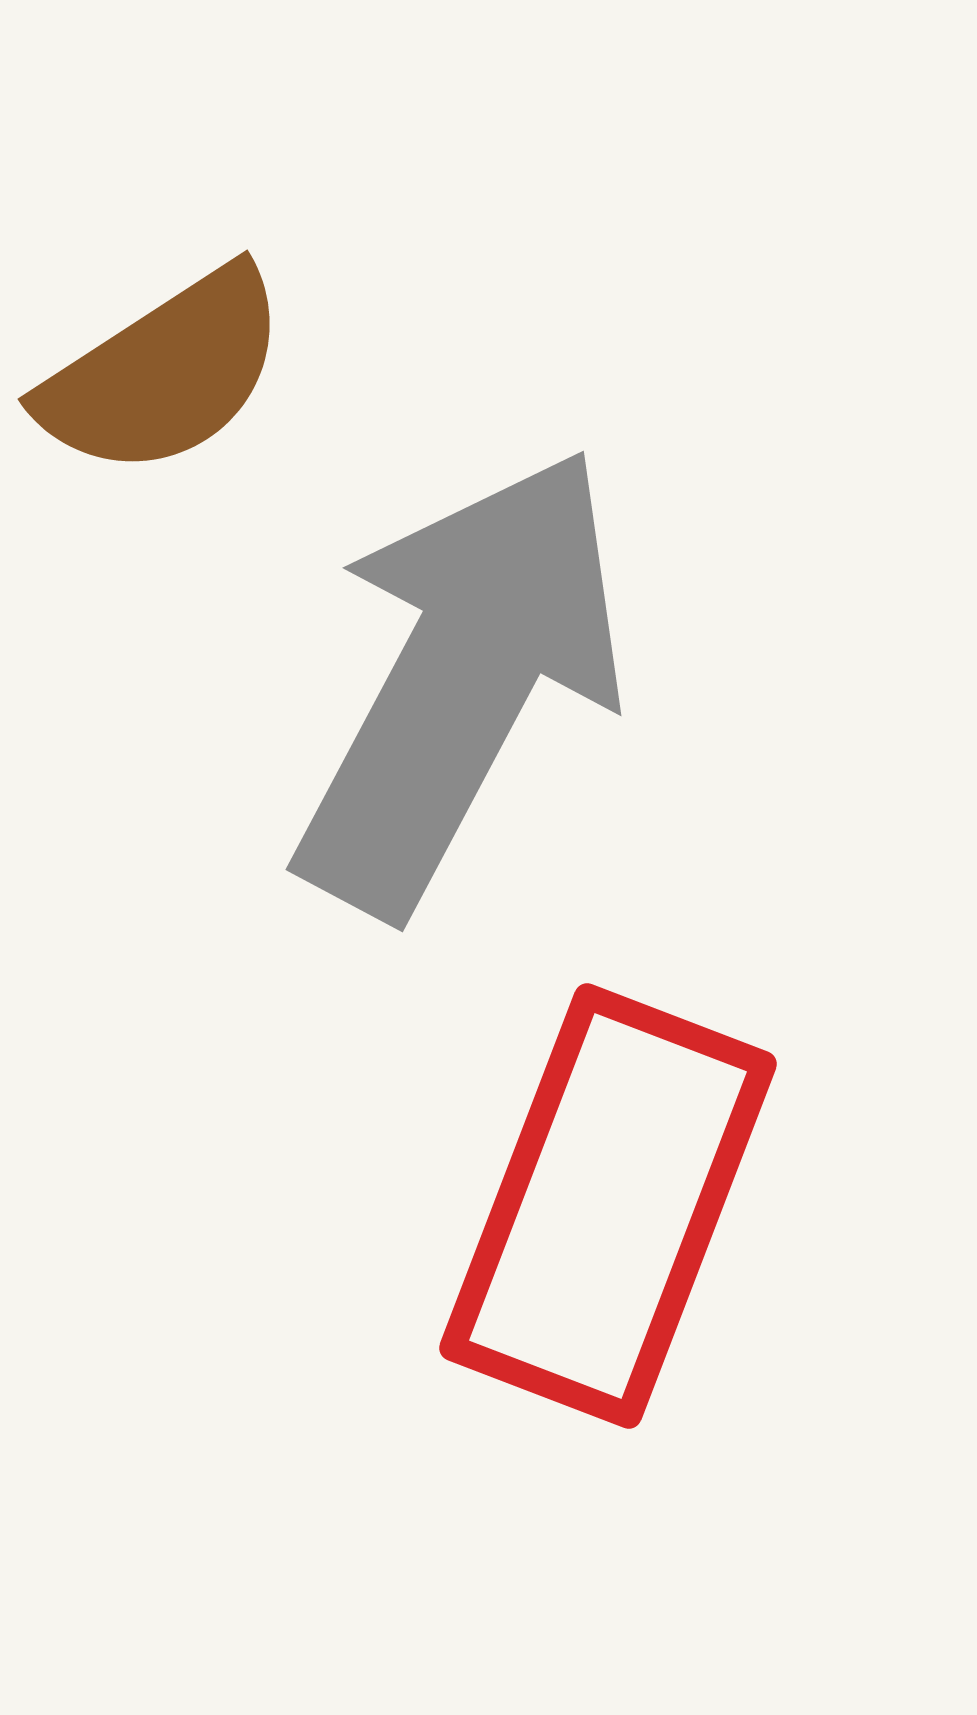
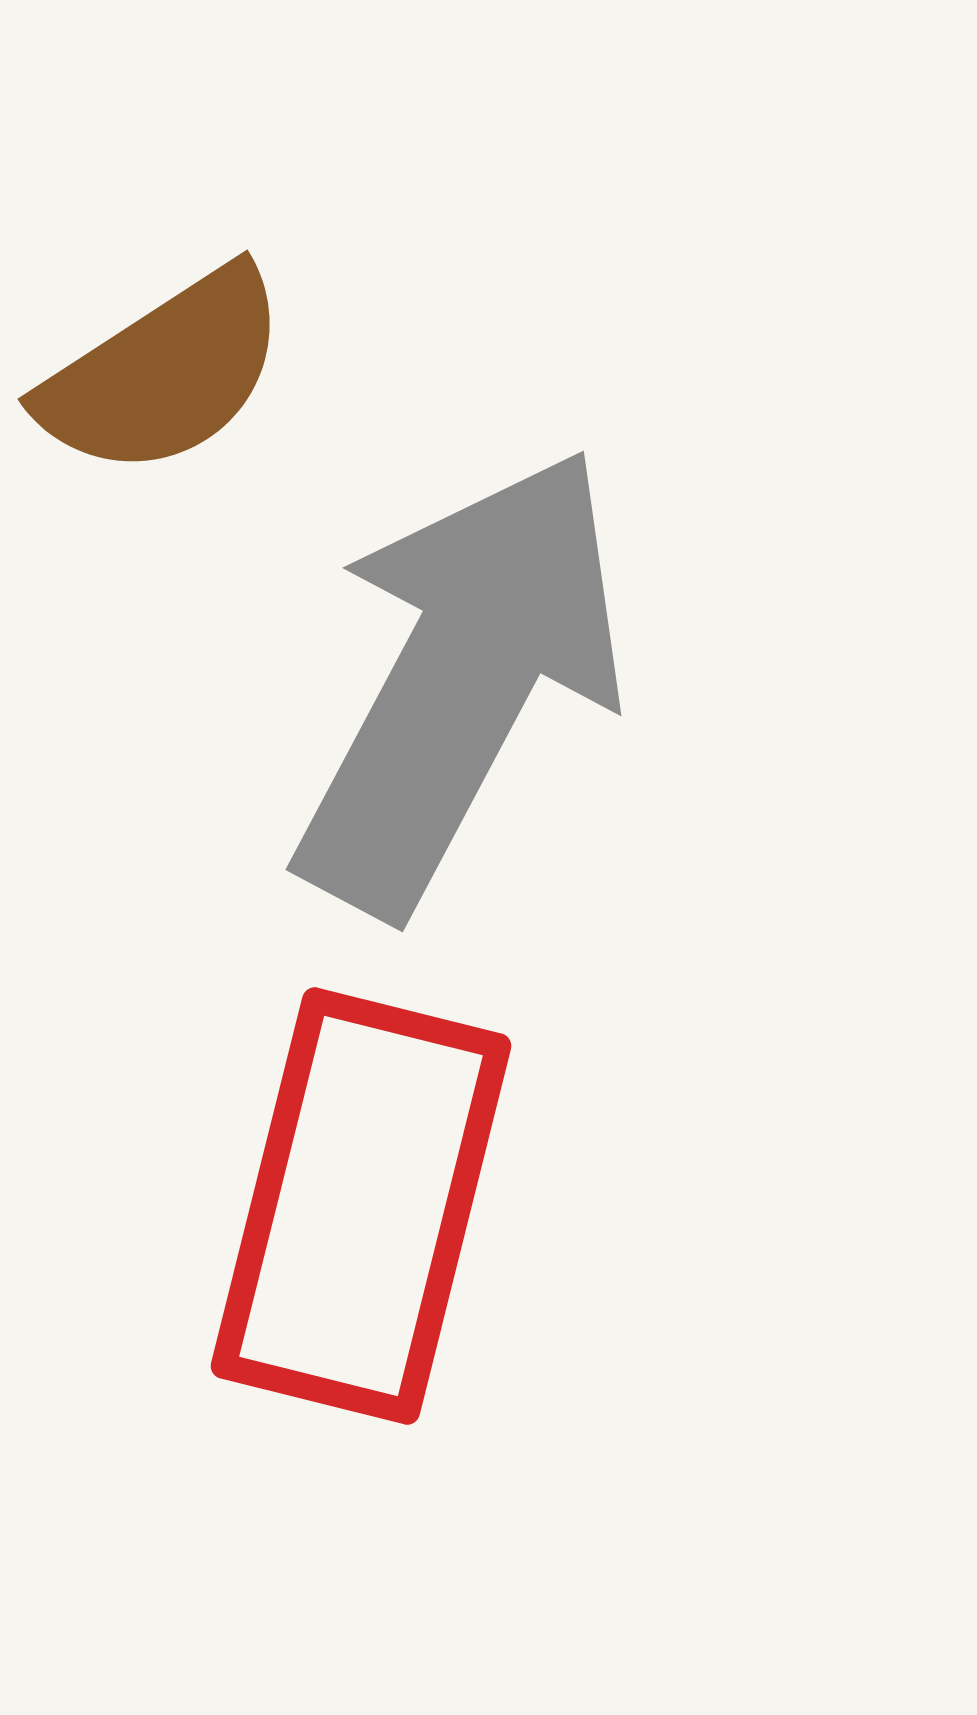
red rectangle: moved 247 px left; rotated 7 degrees counterclockwise
